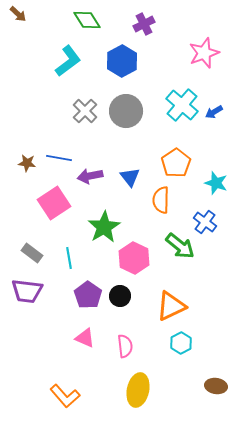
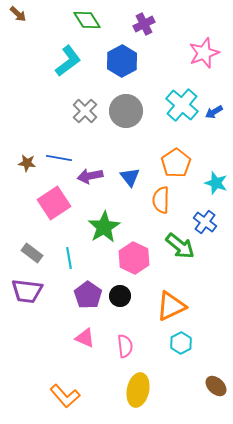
brown ellipse: rotated 35 degrees clockwise
